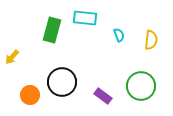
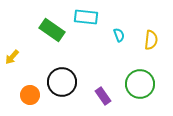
cyan rectangle: moved 1 px right, 1 px up
green rectangle: rotated 70 degrees counterclockwise
green circle: moved 1 px left, 2 px up
purple rectangle: rotated 18 degrees clockwise
